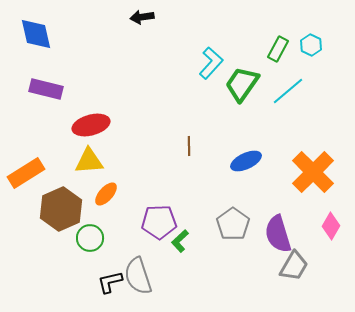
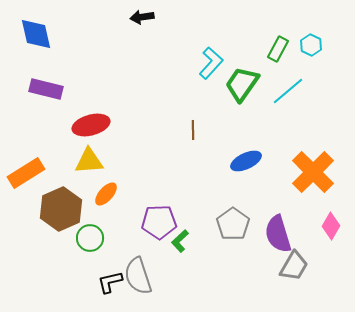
brown line: moved 4 px right, 16 px up
